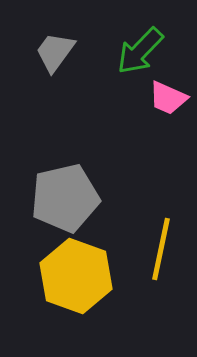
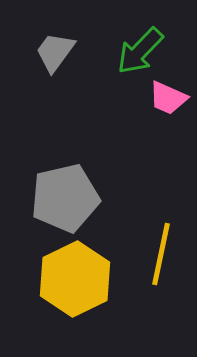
yellow line: moved 5 px down
yellow hexagon: moved 1 px left, 3 px down; rotated 14 degrees clockwise
